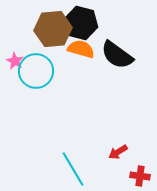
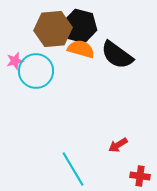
black hexagon: moved 1 px left, 3 px down
pink star: rotated 30 degrees clockwise
red arrow: moved 7 px up
